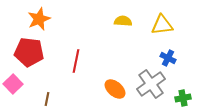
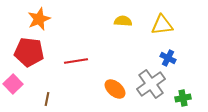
red line: rotated 70 degrees clockwise
